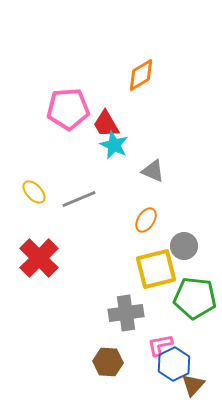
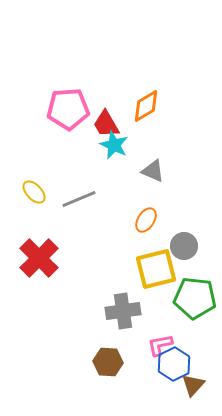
orange diamond: moved 5 px right, 31 px down
gray cross: moved 3 px left, 2 px up
